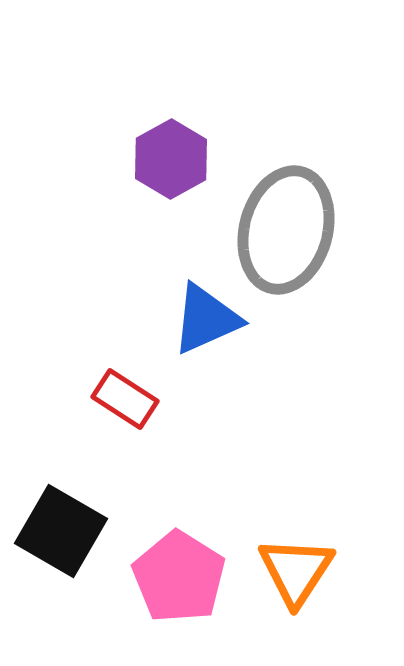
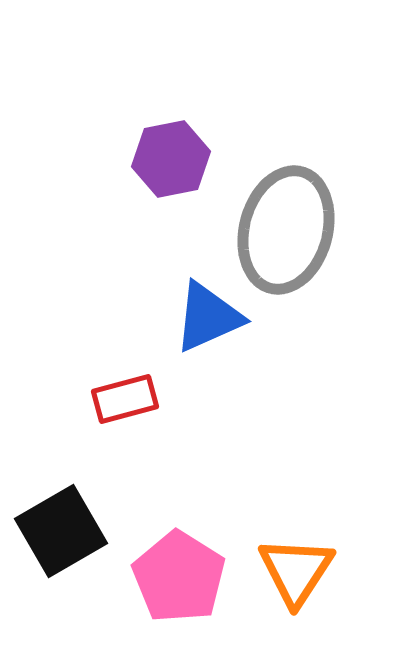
purple hexagon: rotated 18 degrees clockwise
blue triangle: moved 2 px right, 2 px up
red rectangle: rotated 48 degrees counterclockwise
black square: rotated 30 degrees clockwise
